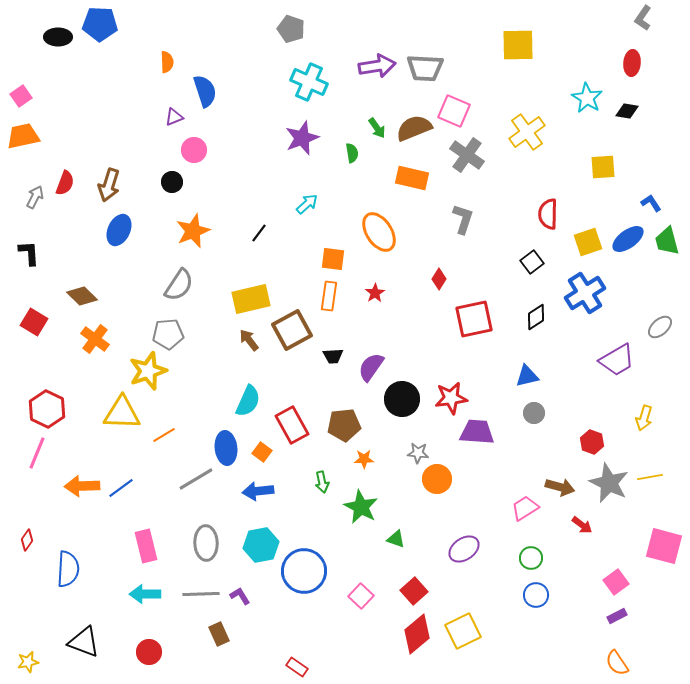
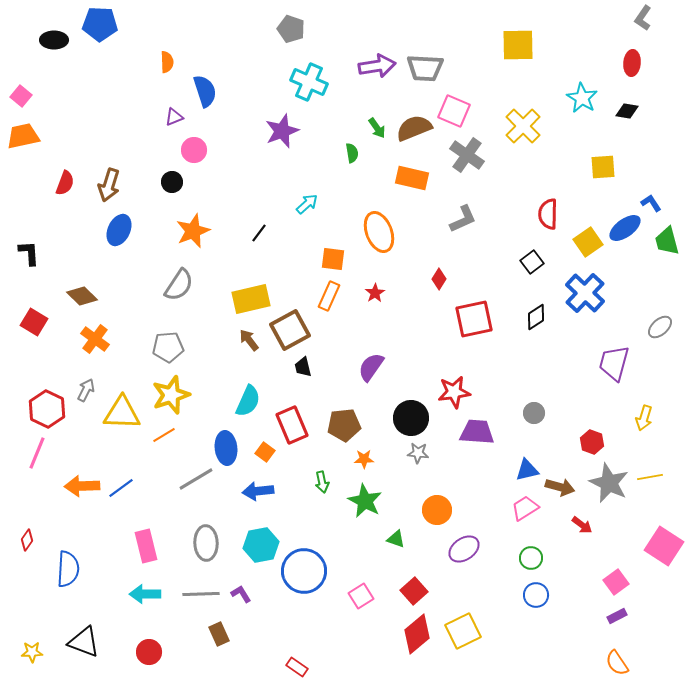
black ellipse at (58, 37): moved 4 px left, 3 px down
pink square at (21, 96): rotated 15 degrees counterclockwise
cyan star at (587, 98): moved 5 px left
yellow cross at (527, 132): moved 4 px left, 6 px up; rotated 9 degrees counterclockwise
purple star at (302, 138): moved 20 px left, 7 px up
gray arrow at (35, 197): moved 51 px right, 193 px down
gray L-shape at (463, 219): rotated 48 degrees clockwise
orange ellipse at (379, 232): rotated 12 degrees clockwise
blue ellipse at (628, 239): moved 3 px left, 11 px up
yellow square at (588, 242): rotated 16 degrees counterclockwise
blue cross at (585, 293): rotated 15 degrees counterclockwise
orange rectangle at (329, 296): rotated 16 degrees clockwise
brown square at (292, 330): moved 2 px left
gray pentagon at (168, 334): moved 13 px down
black trapezoid at (333, 356): moved 30 px left, 11 px down; rotated 80 degrees clockwise
purple trapezoid at (617, 360): moved 3 px left, 3 px down; rotated 135 degrees clockwise
yellow star at (148, 371): moved 23 px right, 24 px down
blue triangle at (527, 376): moved 94 px down
red star at (451, 398): moved 3 px right, 6 px up
black circle at (402, 399): moved 9 px right, 19 px down
red rectangle at (292, 425): rotated 6 degrees clockwise
orange square at (262, 452): moved 3 px right
orange circle at (437, 479): moved 31 px down
green star at (361, 507): moved 4 px right, 6 px up
pink square at (664, 546): rotated 18 degrees clockwise
purple L-shape at (240, 596): moved 1 px right, 2 px up
pink square at (361, 596): rotated 15 degrees clockwise
yellow star at (28, 662): moved 4 px right, 10 px up; rotated 10 degrees clockwise
